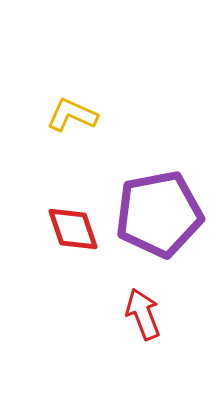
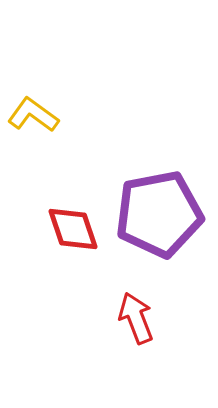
yellow L-shape: moved 39 px left; rotated 12 degrees clockwise
red arrow: moved 7 px left, 4 px down
